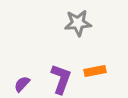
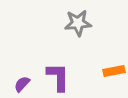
orange rectangle: moved 19 px right
purple L-shape: moved 3 px left, 2 px up; rotated 20 degrees counterclockwise
